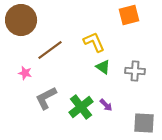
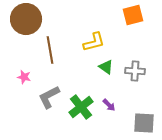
orange square: moved 4 px right
brown circle: moved 5 px right, 1 px up
yellow L-shape: rotated 100 degrees clockwise
brown line: rotated 64 degrees counterclockwise
green triangle: moved 3 px right
pink star: moved 1 px left, 4 px down
gray L-shape: moved 3 px right, 1 px up
purple arrow: moved 3 px right
